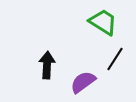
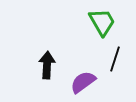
green trapezoid: moved 1 px left; rotated 28 degrees clockwise
black line: rotated 15 degrees counterclockwise
